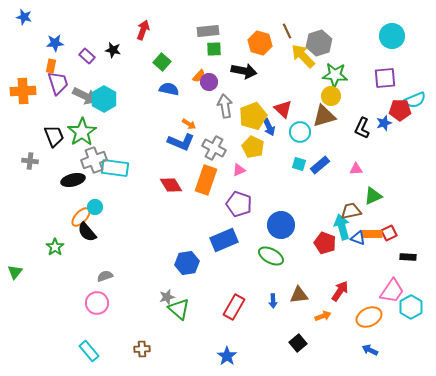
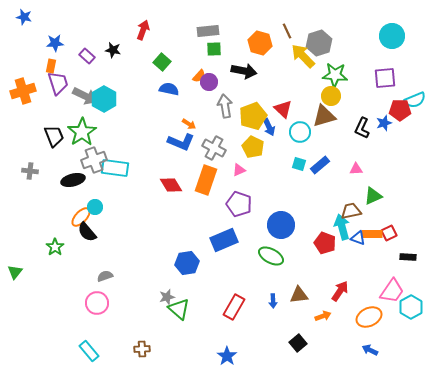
orange cross at (23, 91): rotated 15 degrees counterclockwise
gray cross at (30, 161): moved 10 px down
